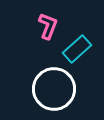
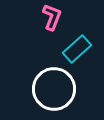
pink L-shape: moved 4 px right, 9 px up
